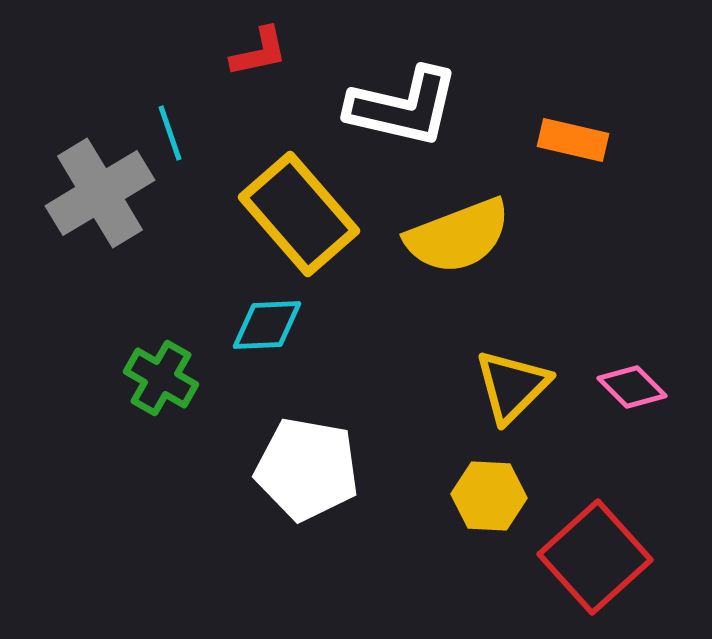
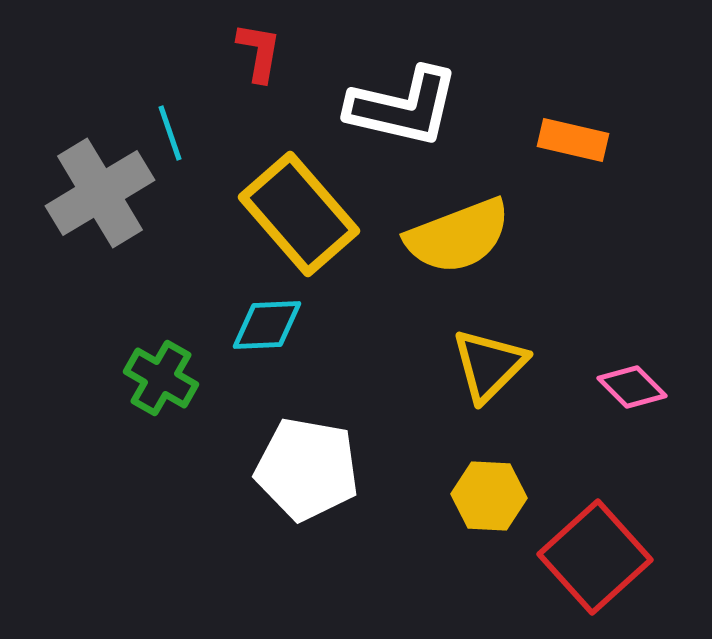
red L-shape: rotated 68 degrees counterclockwise
yellow triangle: moved 23 px left, 21 px up
